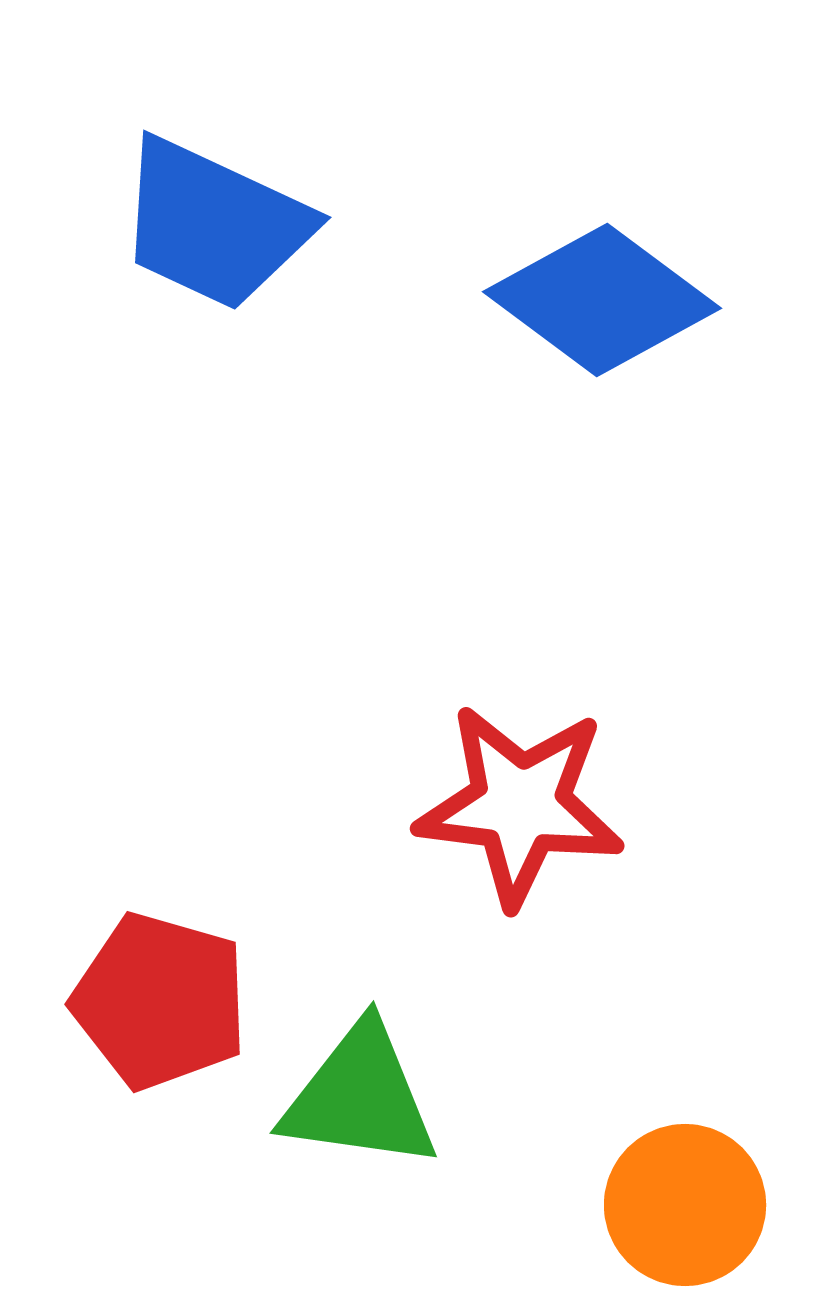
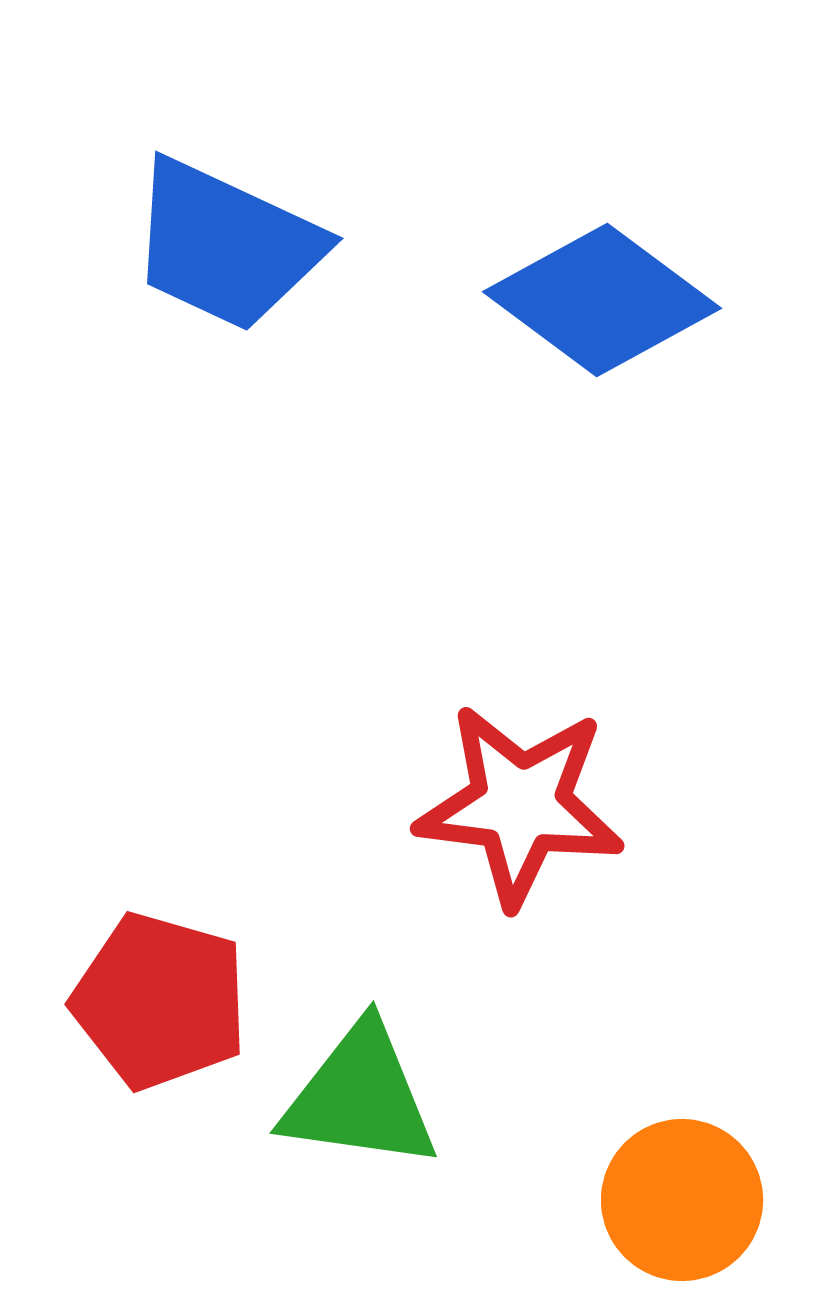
blue trapezoid: moved 12 px right, 21 px down
orange circle: moved 3 px left, 5 px up
